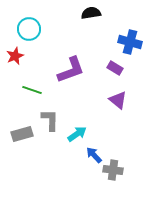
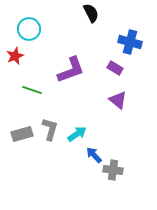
black semicircle: rotated 72 degrees clockwise
gray L-shape: moved 9 px down; rotated 15 degrees clockwise
